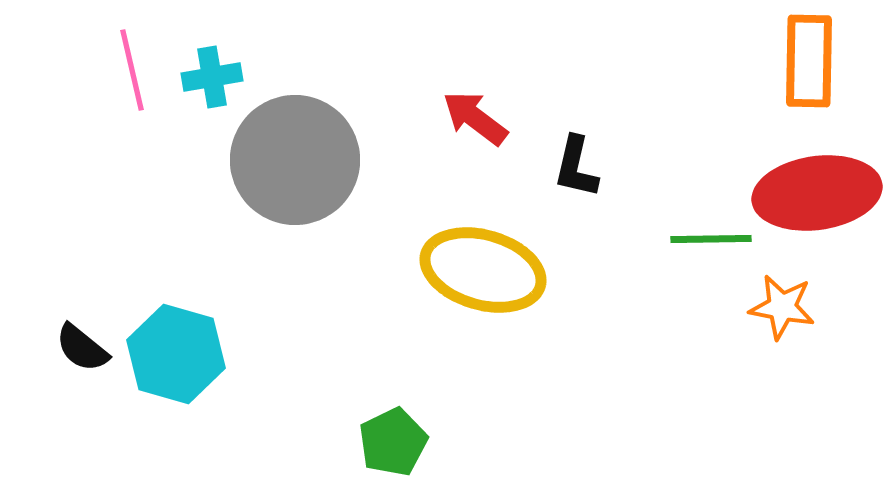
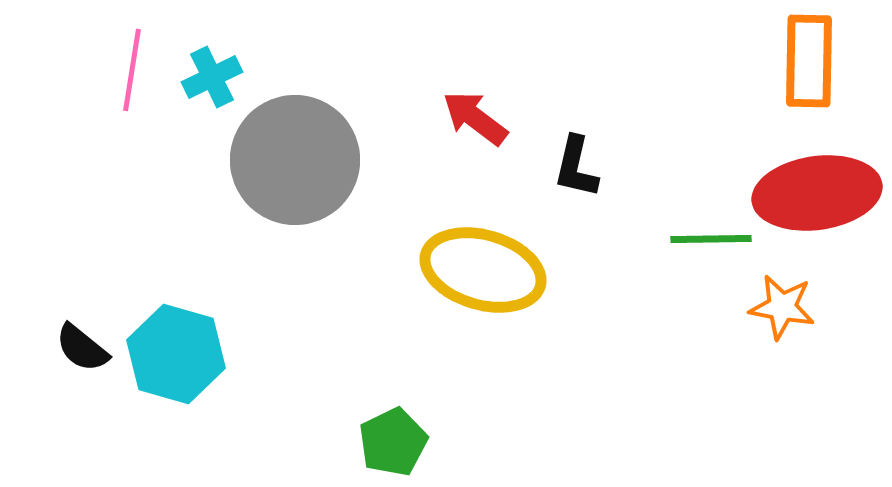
pink line: rotated 22 degrees clockwise
cyan cross: rotated 16 degrees counterclockwise
